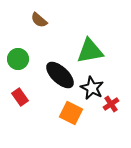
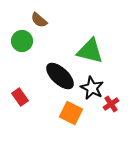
green triangle: rotated 24 degrees clockwise
green circle: moved 4 px right, 18 px up
black ellipse: moved 1 px down
